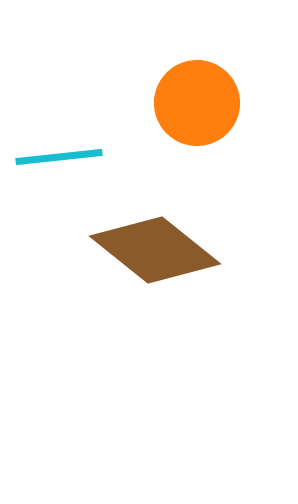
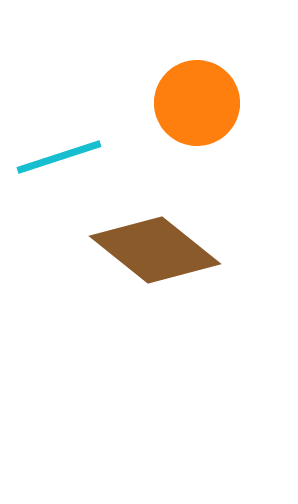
cyan line: rotated 12 degrees counterclockwise
